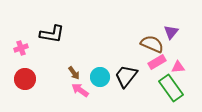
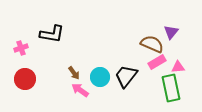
green rectangle: rotated 24 degrees clockwise
